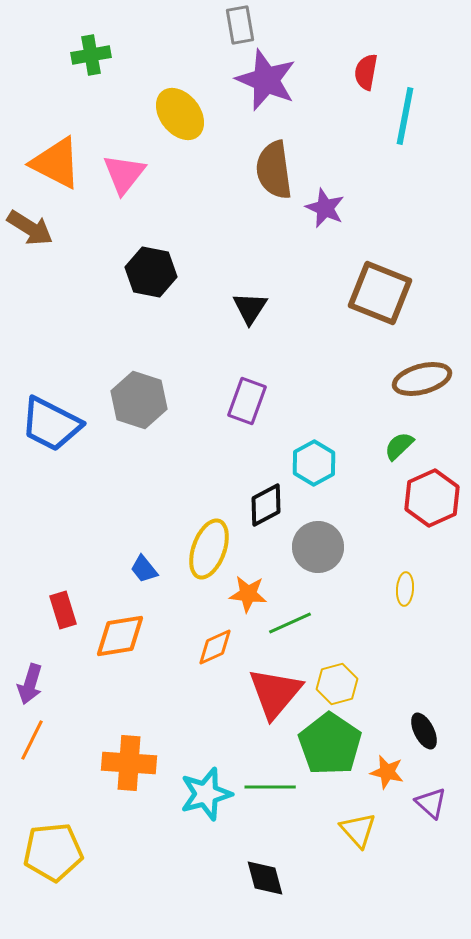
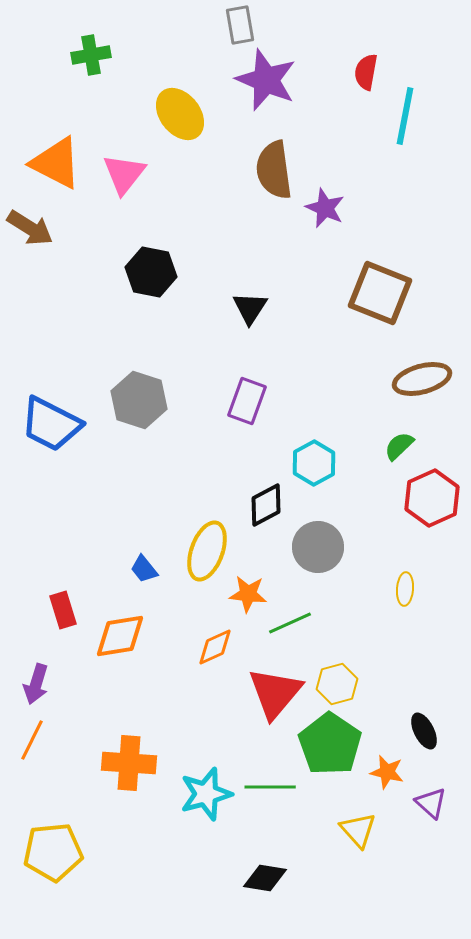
yellow ellipse at (209, 549): moved 2 px left, 2 px down
purple arrow at (30, 684): moved 6 px right
black diamond at (265, 878): rotated 66 degrees counterclockwise
